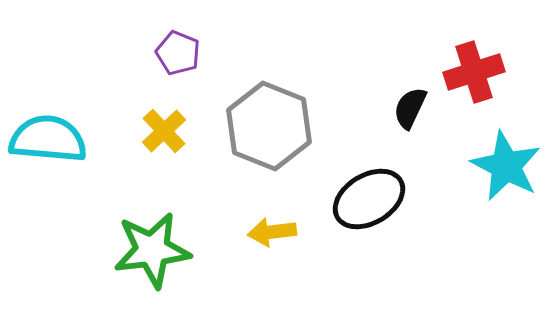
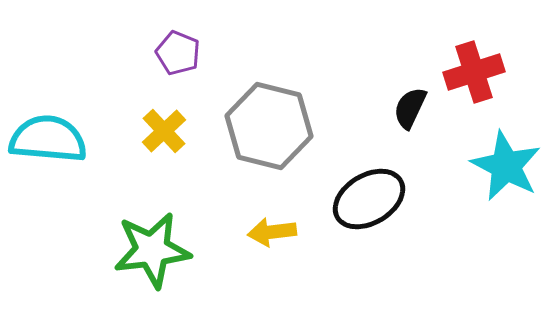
gray hexagon: rotated 8 degrees counterclockwise
